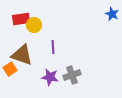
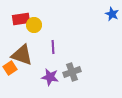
orange square: moved 1 px up
gray cross: moved 3 px up
